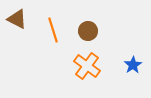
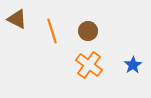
orange line: moved 1 px left, 1 px down
orange cross: moved 2 px right, 1 px up
